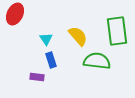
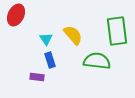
red ellipse: moved 1 px right, 1 px down
yellow semicircle: moved 5 px left, 1 px up
blue rectangle: moved 1 px left
